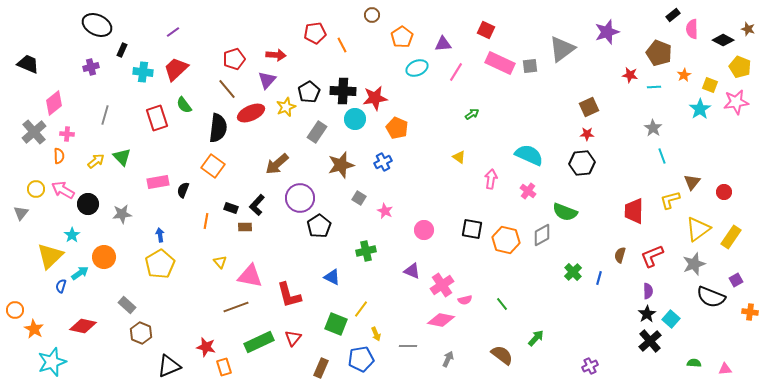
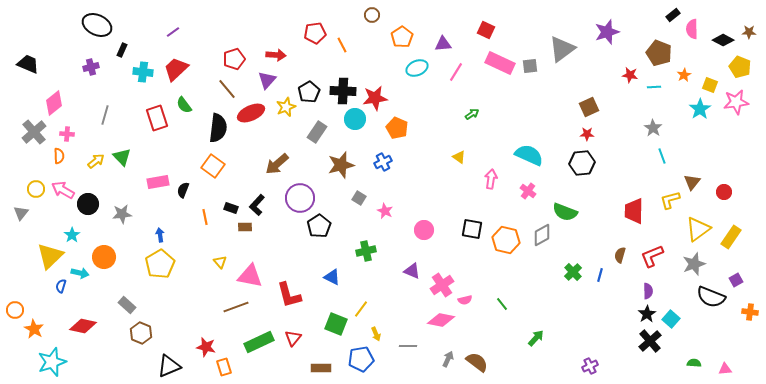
brown star at (748, 29): moved 1 px right, 3 px down; rotated 16 degrees counterclockwise
orange line at (206, 221): moved 1 px left, 4 px up; rotated 21 degrees counterclockwise
cyan arrow at (80, 273): rotated 48 degrees clockwise
blue line at (599, 278): moved 1 px right, 3 px up
brown semicircle at (502, 355): moved 25 px left, 7 px down
brown rectangle at (321, 368): rotated 66 degrees clockwise
